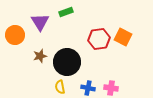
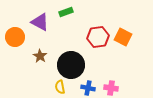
purple triangle: rotated 30 degrees counterclockwise
orange circle: moved 2 px down
red hexagon: moved 1 px left, 2 px up
brown star: rotated 24 degrees counterclockwise
black circle: moved 4 px right, 3 px down
